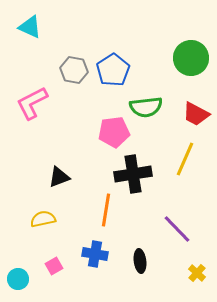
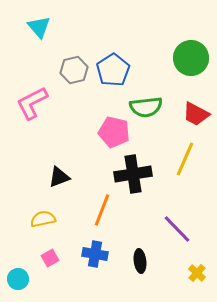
cyan triangle: moved 9 px right; rotated 25 degrees clockwise
gray hexagon: rotated 24 degrees counterclockwise
pink pentagon: rotated 20 degrees clockwise
orange line: moved 4 px left; rotated 12 degrees clockwise
pink square: moved 4 px left, 8 px up
